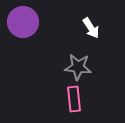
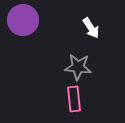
purple circle: moved 2 px up
